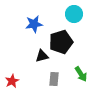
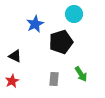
blue star: moved 1 px right; rotated 18 degrees counterclockwise
black triangle: moved 27 px left; rotated 40 degrees clockwise
